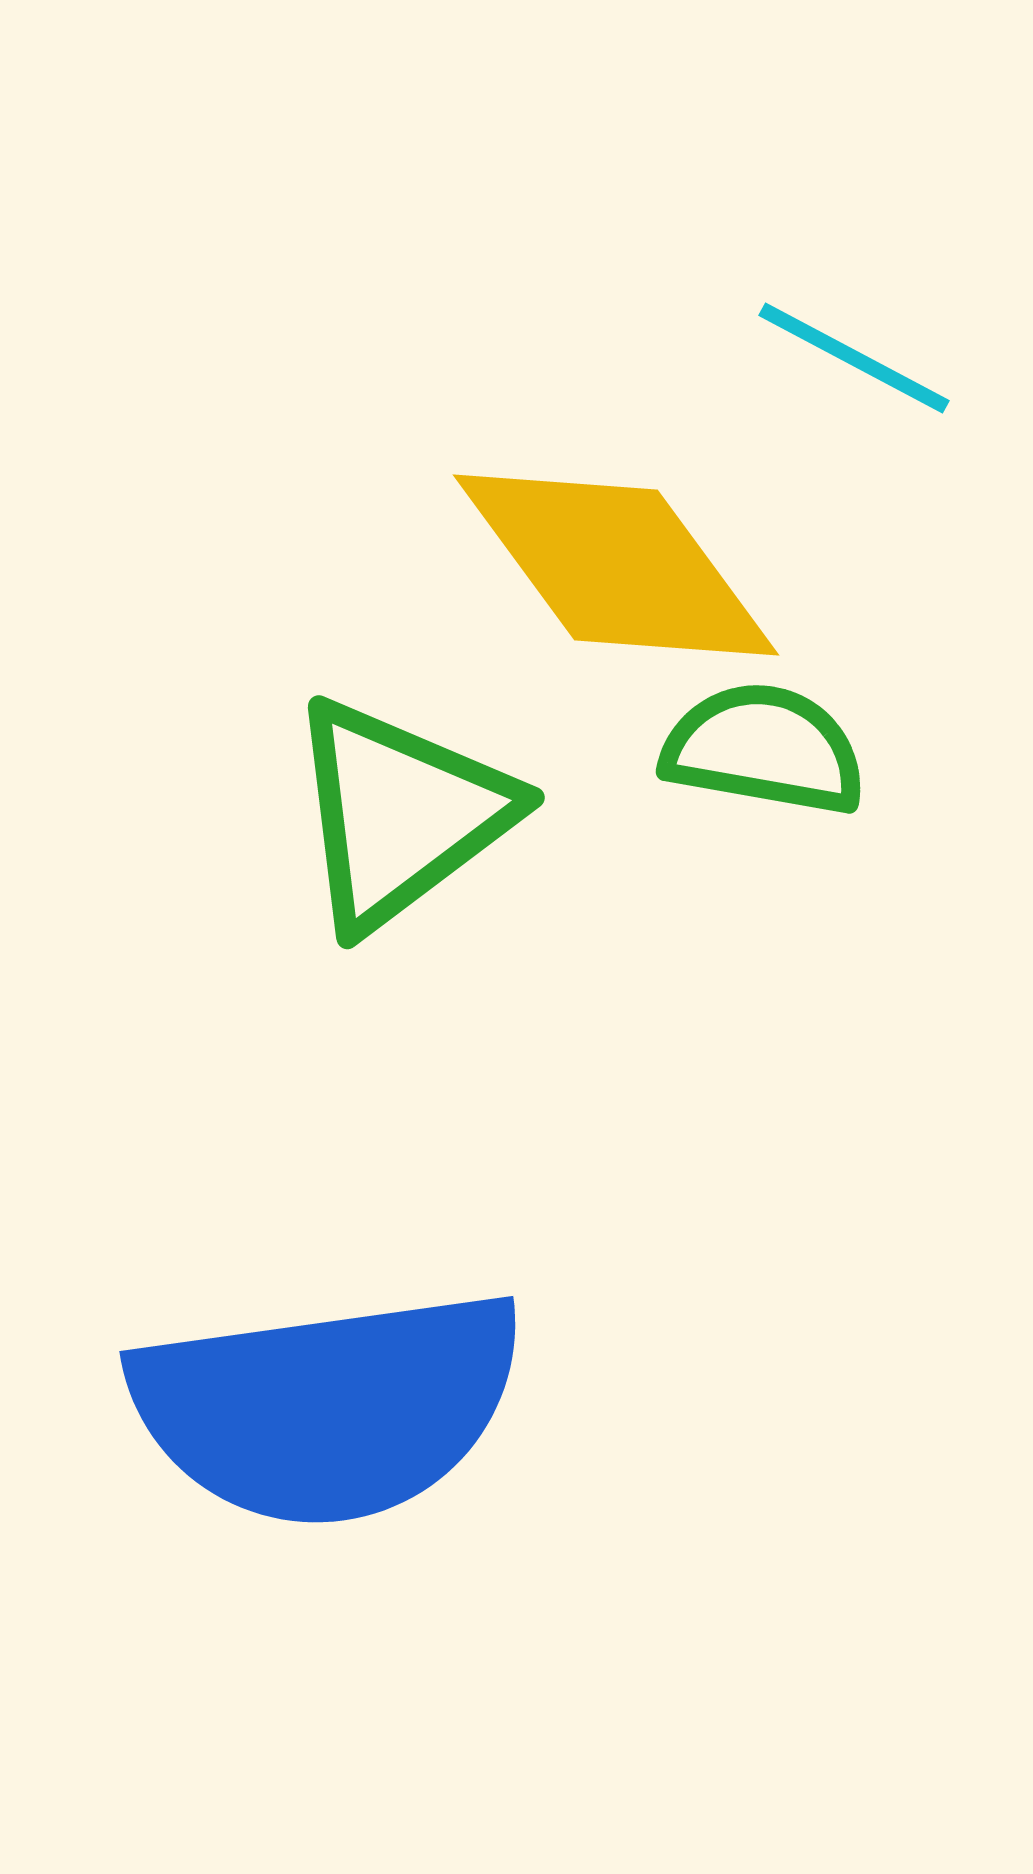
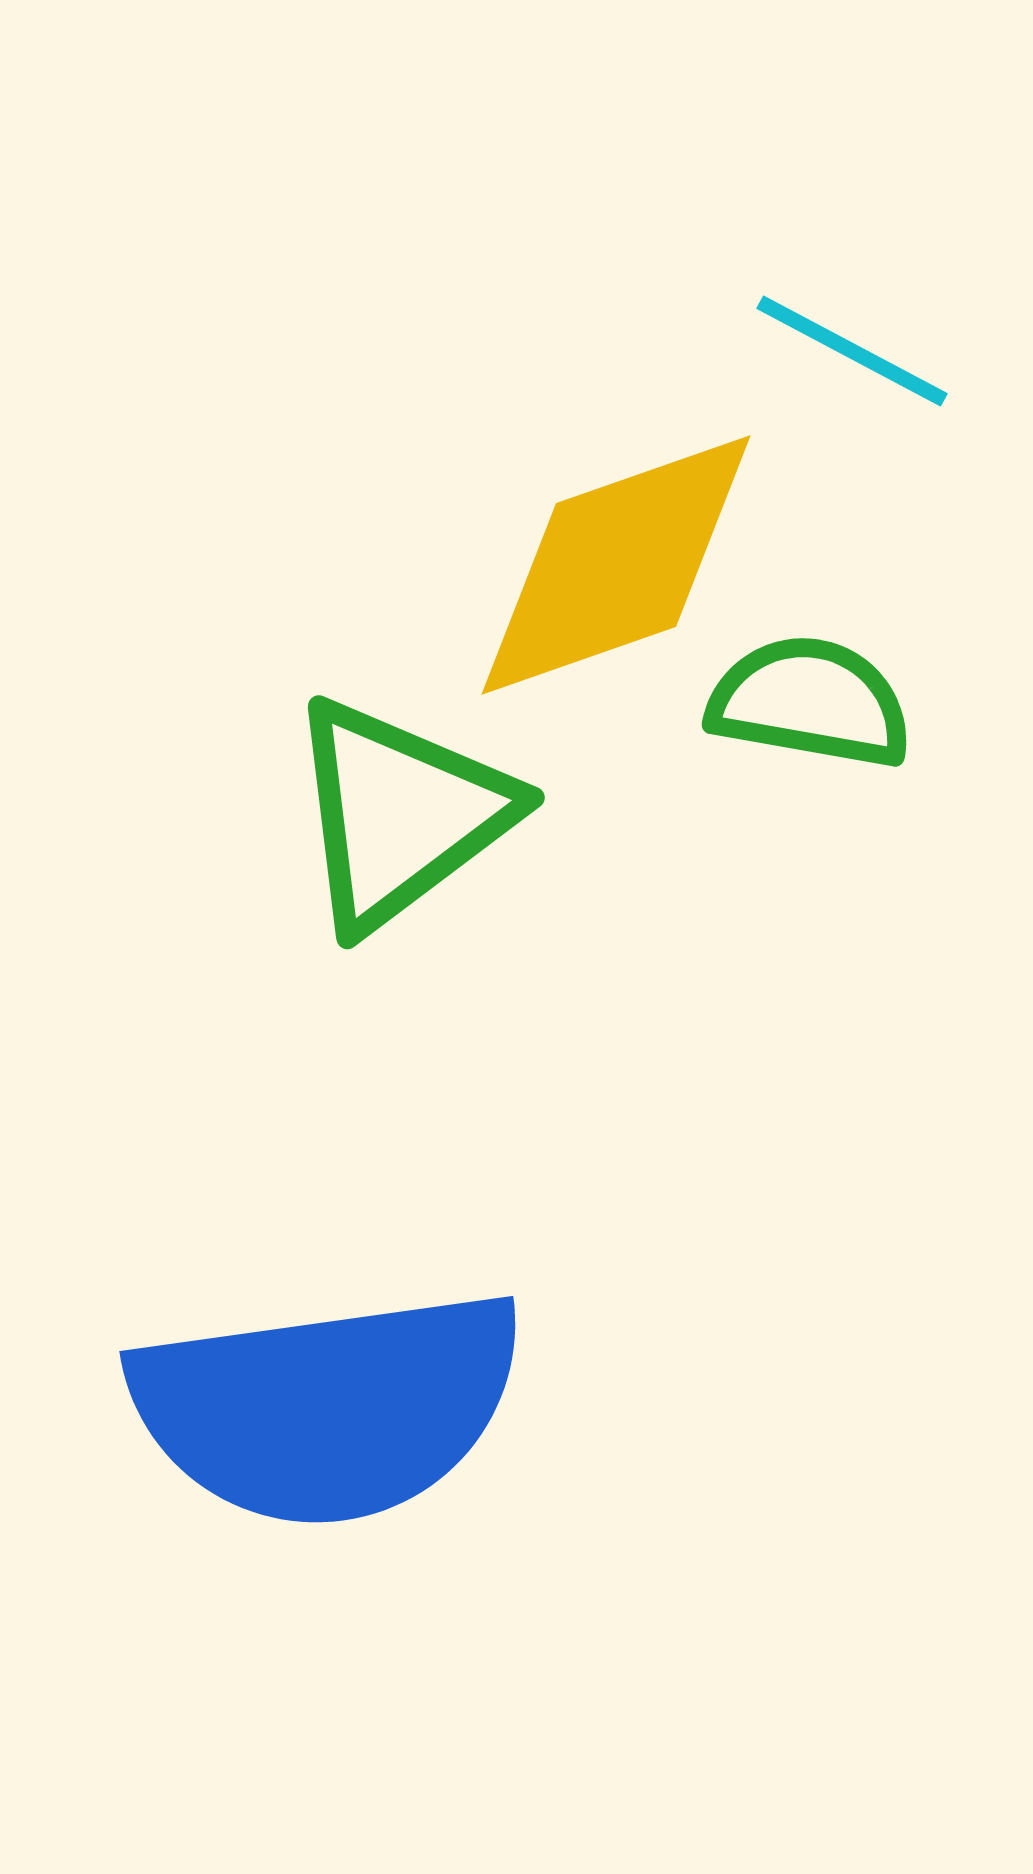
cyan line: moved 2 px left, 7 px up
yellow diamond: rotated 73 degrees counterclockwise
green semicircle: moved 46 px right, 47 px up
